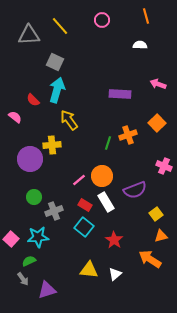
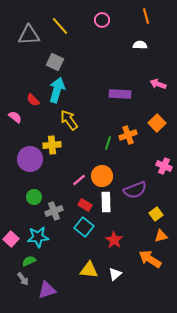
white rectangle: rotated 30 degrees clockwise
